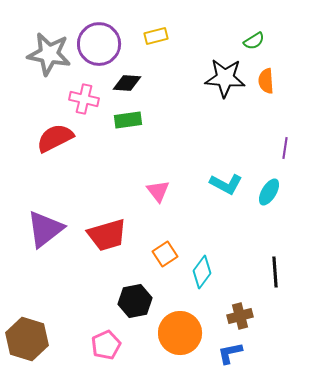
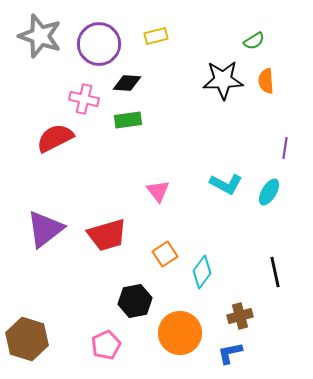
gray star: moved 9 px left, 18 px up; rotated 9 degrees clockwise
black star: moved 2 px left, 2 px down; rotated 6 degrees counterclockwise
black line: rotated 8 degrees counterclockwise
